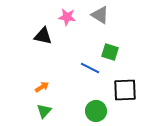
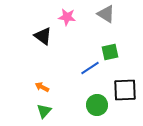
gray triangle: moved 6 px right, 1 px up
black triangle: rotated 24 degrees clockwise
green square: rotated 30 degrees counterclockwise
blue line: rotated 60 degrees counterclockwise
orange arrow: rotated 120 degrees counterclockwise
green circle: moved 1 px right, 6 px up
